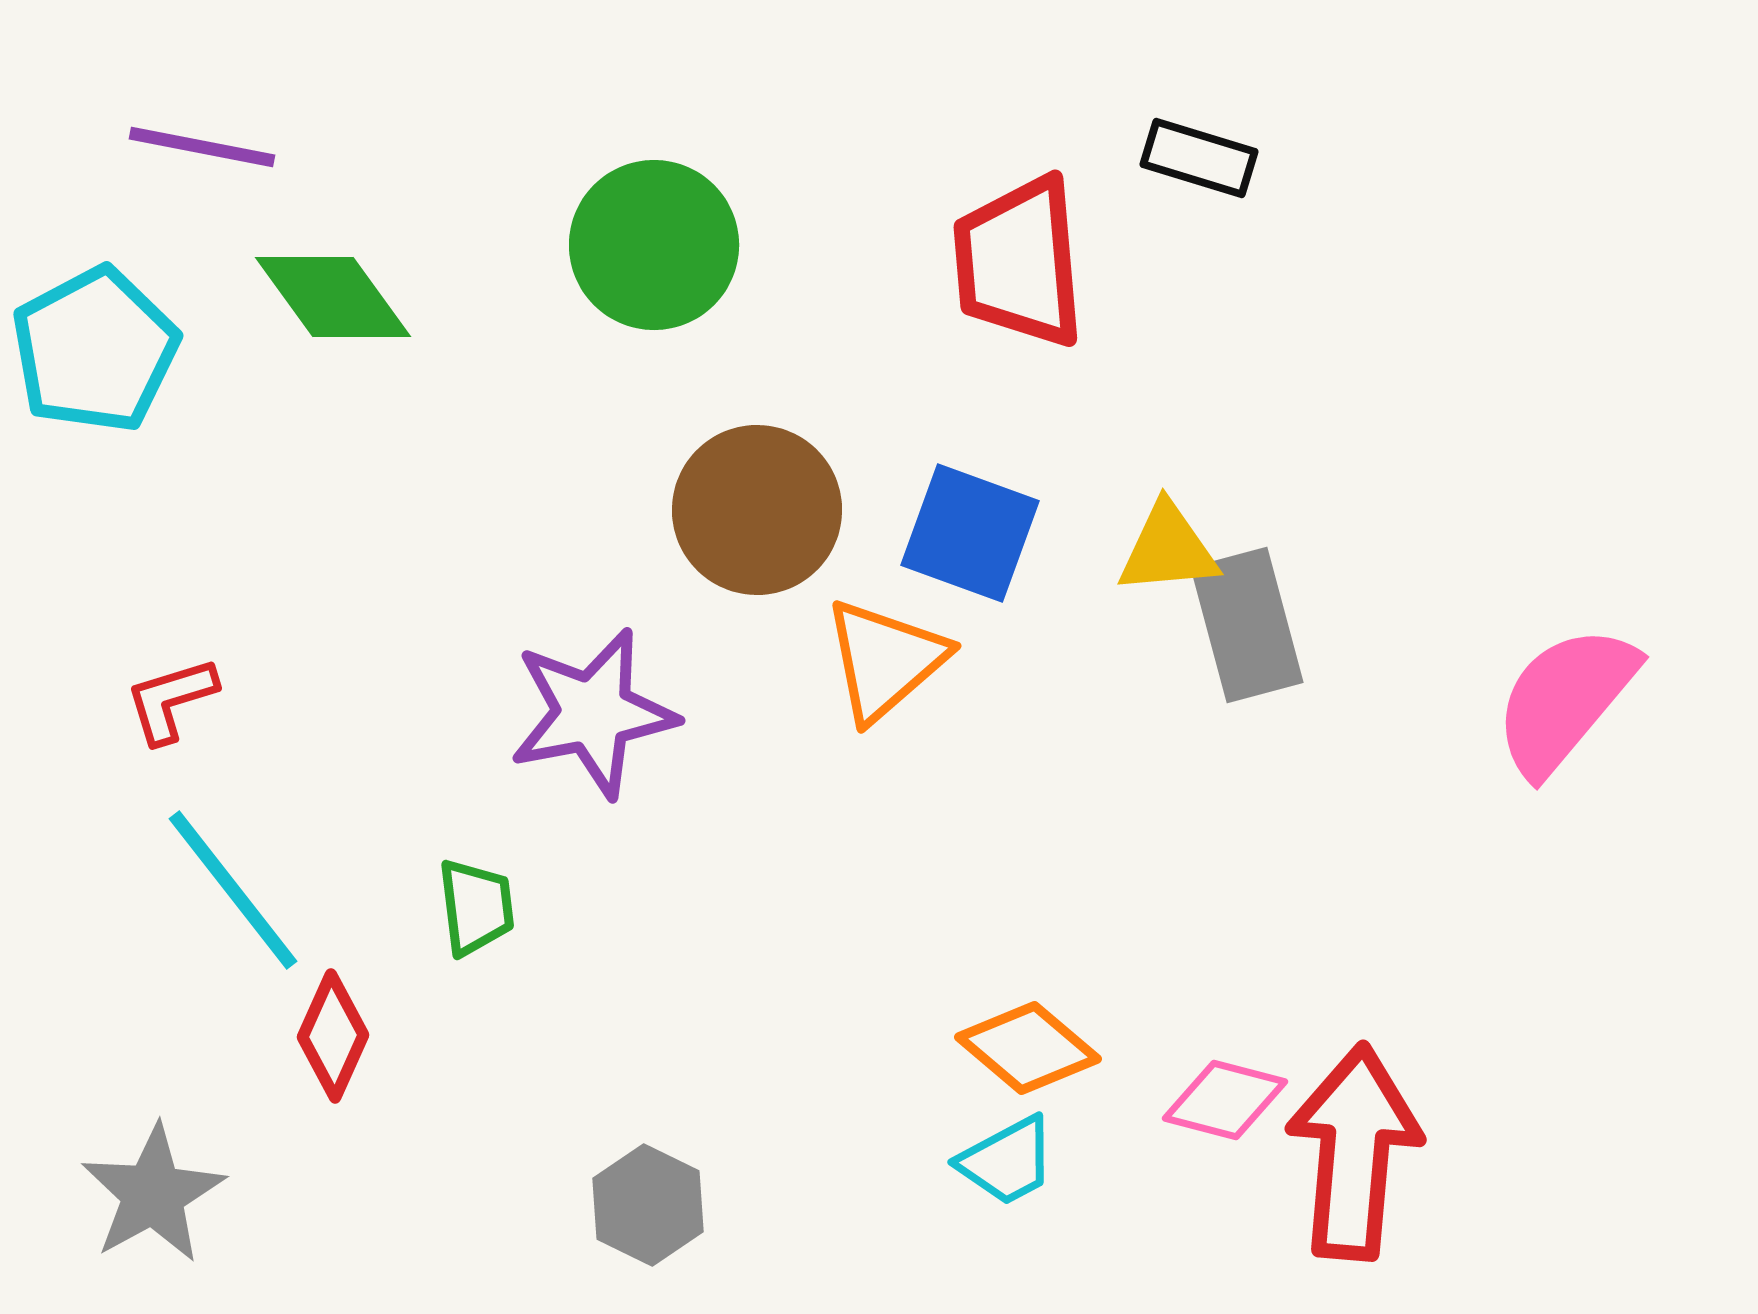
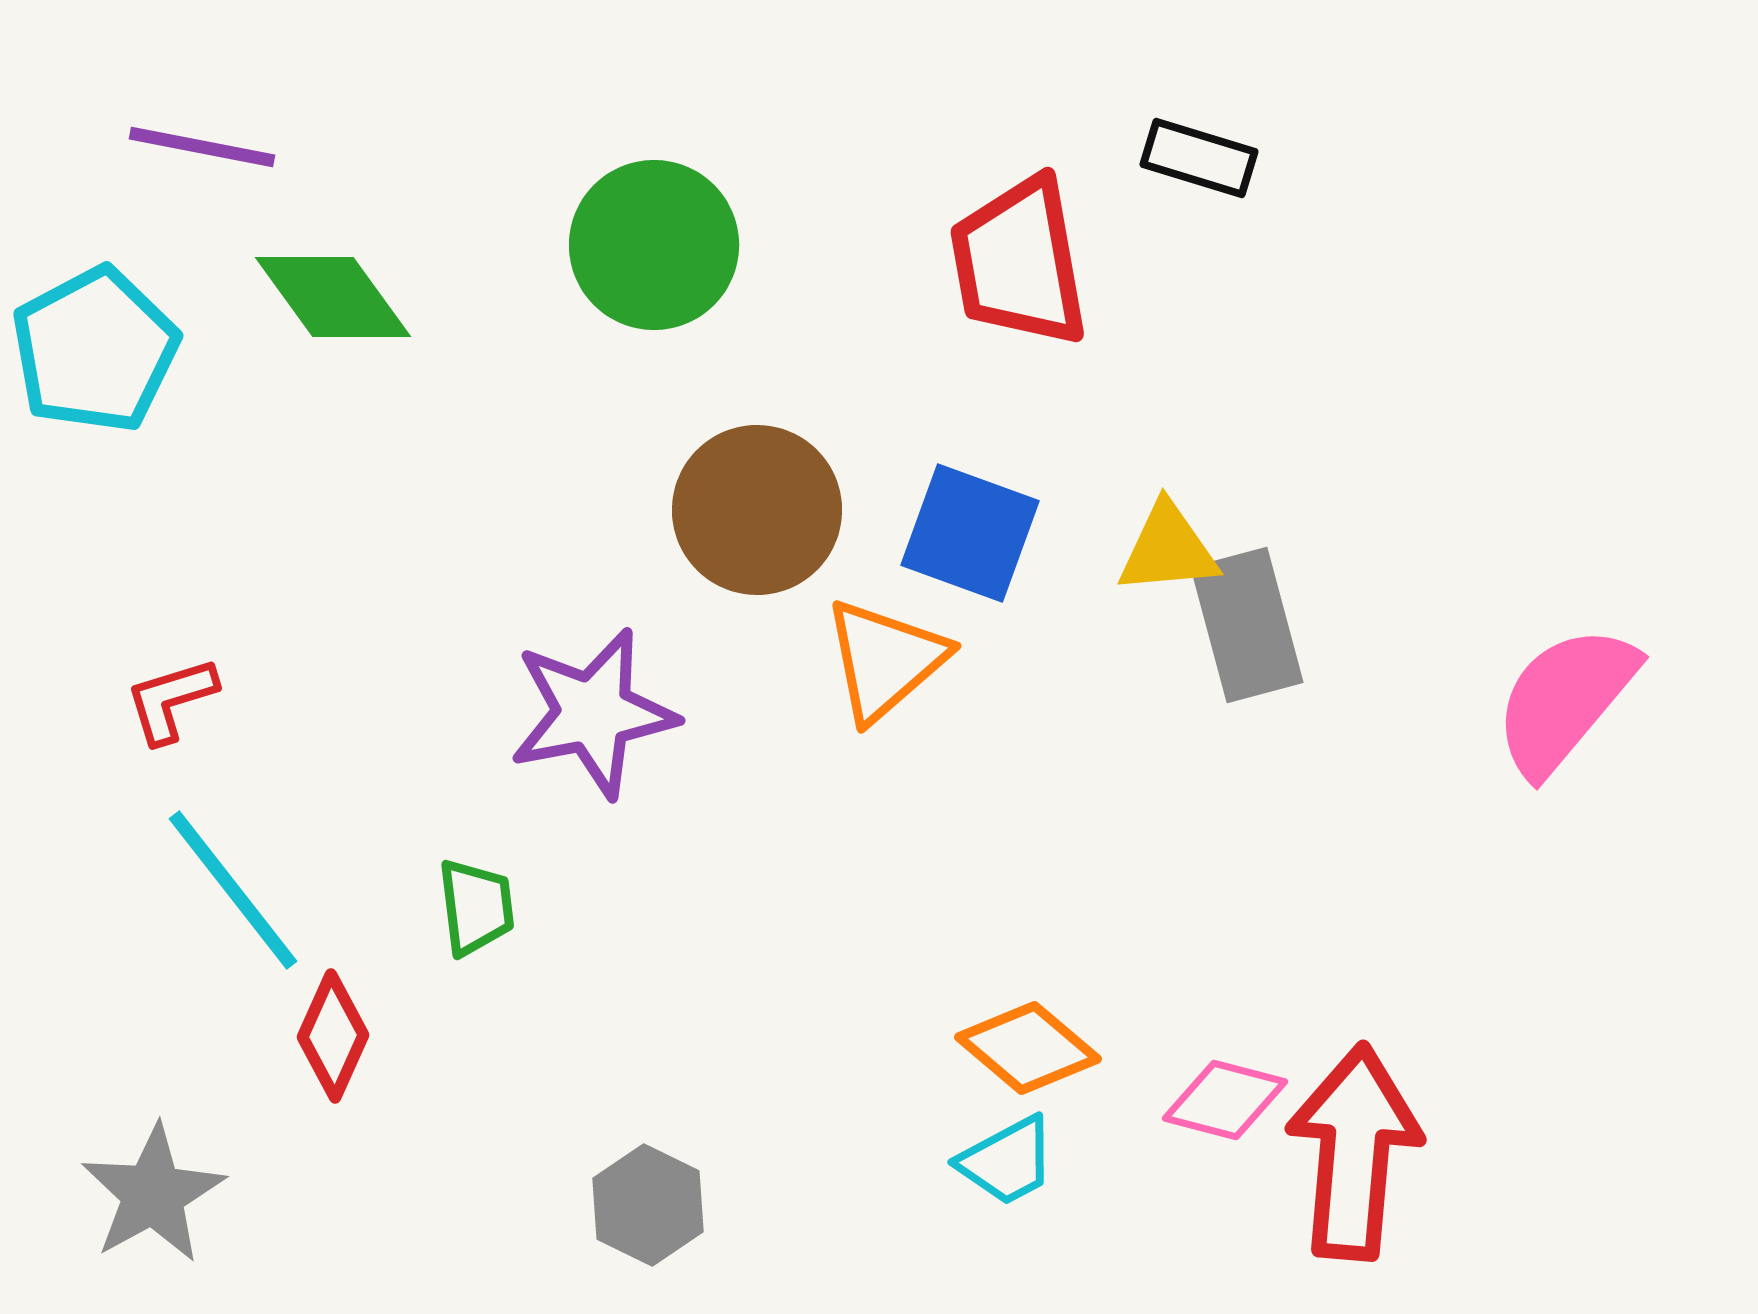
red trapezoid: rotated 5 degrees counterclockwise
